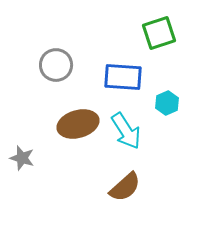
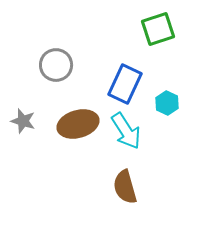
green square: moved 1 px left, 4 px up
blue rectangle: moved 2 px right, 7 px down; rotated 69 degrees counterclockwise
cyan hexagon: rotated 10 degrees counterclockwise
gray star: moved 1 px right, 37 px up
brown semicircle: rotated 116 degrees clockwise
